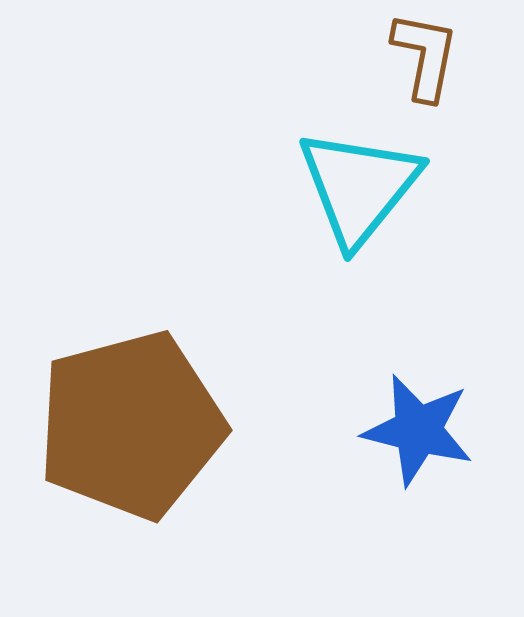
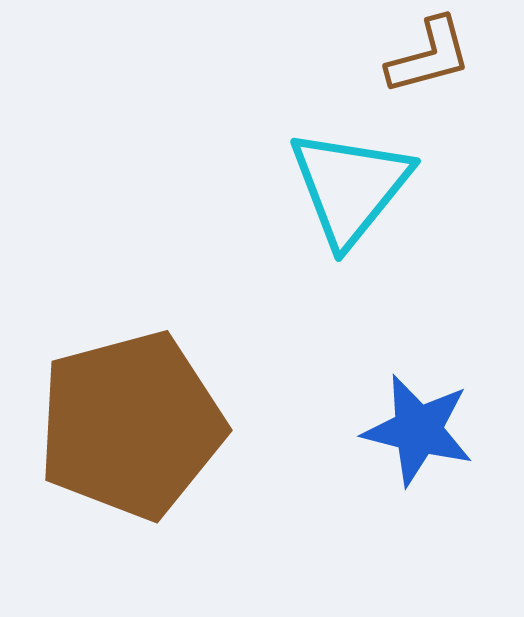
brown L-shape: moved 4 px right; rotated 64 degrees clockwise
cyan triangle: moved 9 px left
